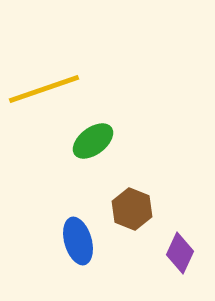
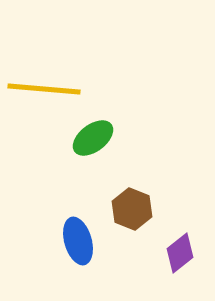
yellow line: rotated 24 degrees clockwise
green ellipse: moved 3 px up
purple diamond: rotated 27 degrees clockwise
